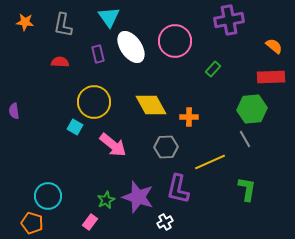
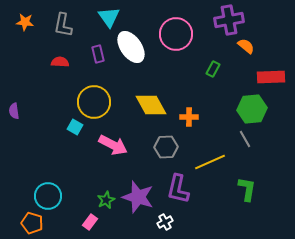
pink circle: moved 1 px right, 7 px up
orange semicircle: moved 28 px left
green rectangle: rotated 14 degrees counterclockwise
pink arrow: rotated 12 degrees counterclockwise
